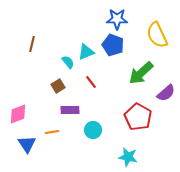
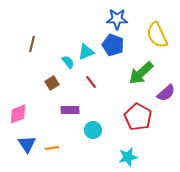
brown square: moved 6 px left, 3 px up
orange line: moved 16 px down
cyan star: rotated 24 degrees counterclockwise
